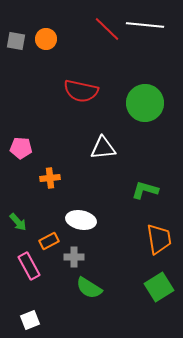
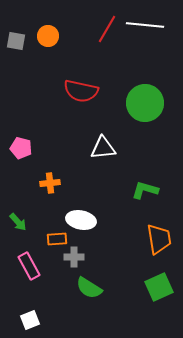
red line: rotated 76 degrees clockwise
orange circle: moved 2 px right, 3 px up
pink pentagon: rotated 10 degrees clockwise
orange cross: moved 5 px down
orange rectangle: moved 8 px right, 2 px up; rotated 24 degrees clockwise
green square: rotated 8 degrees clockwise
